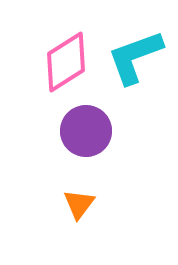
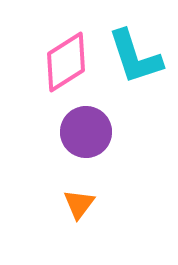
cyan L-shape: rotated 88 degrees counterclockwise
purple circle: moved 1 px down
